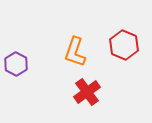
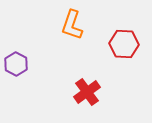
red hexagon: moved 1 px up; rotated 20 degrees counterclockwise
orange L-shape: moved 3 px left, 27 px up
